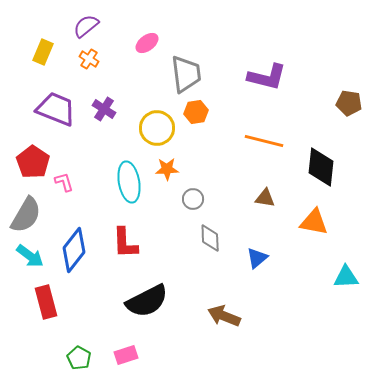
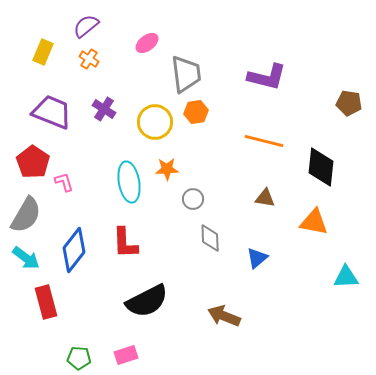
purple trapezoid: moved 4 px left, 3 px down
yellow circle: moved 2 px left, 6 px up
cyan arrow: moved 4 px left, 2 px down
green pentagon: rotated 25 degrees counterclockwise
